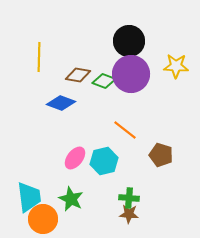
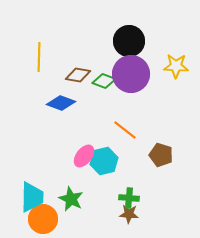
pink ellipse: moved 9 px right, 2 px up
cyan trapezoid: moved 3 px right; rotated 8 degrees clockwise
